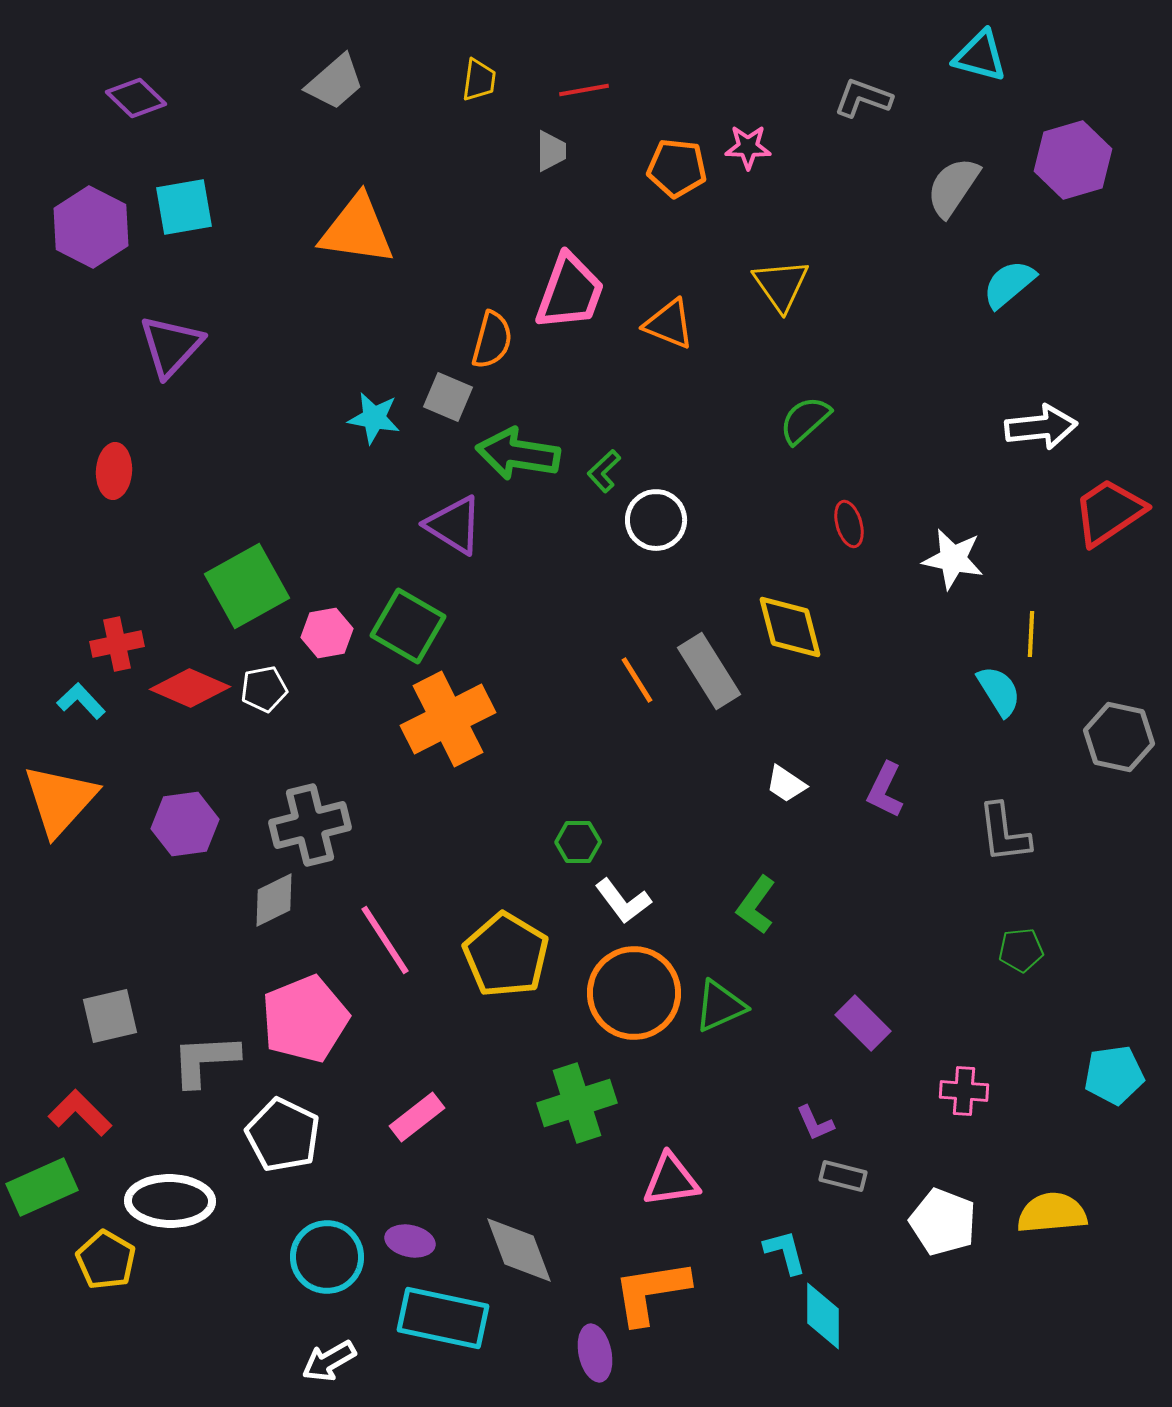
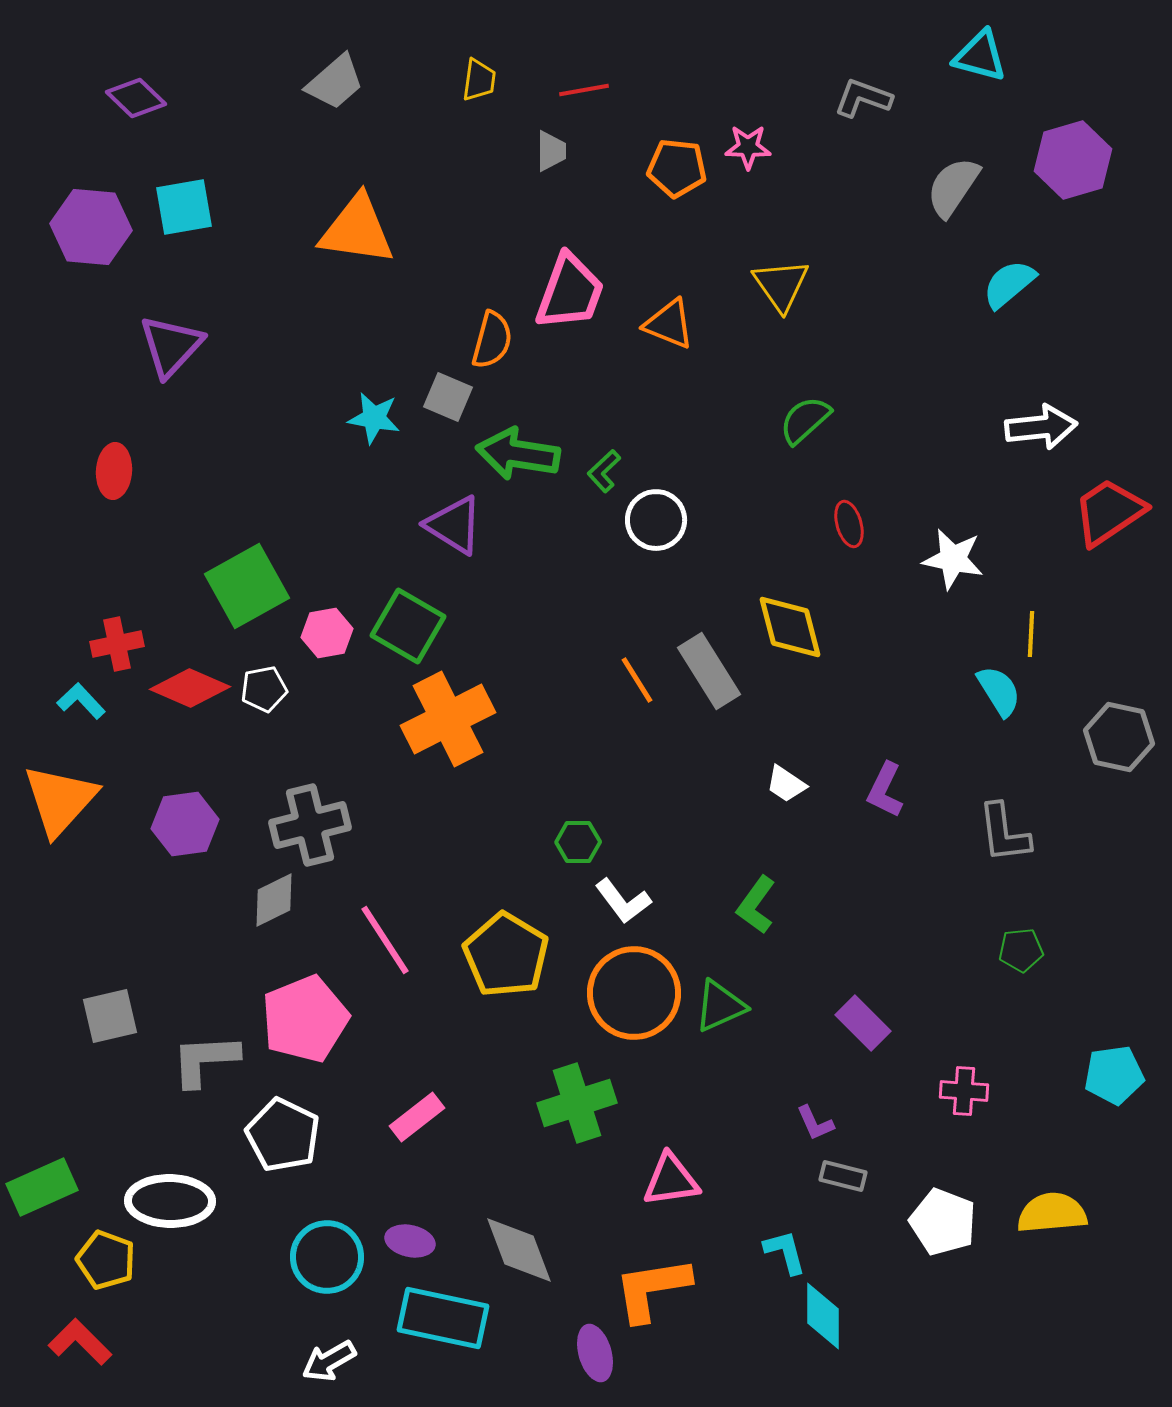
purple hexagon at (91, 227): rotated 22 degrees counterclockwise
red L-shape at (80, 1113): moved 229 px down
yellow pentagon at (106, 1260): rotated 10 degrees counterclockwise
orange L-shape at (651, 1292): moved 1 px right, 3 px up
purple ellipse at (595, 1353): rotated 4 degrees counterclockwise
